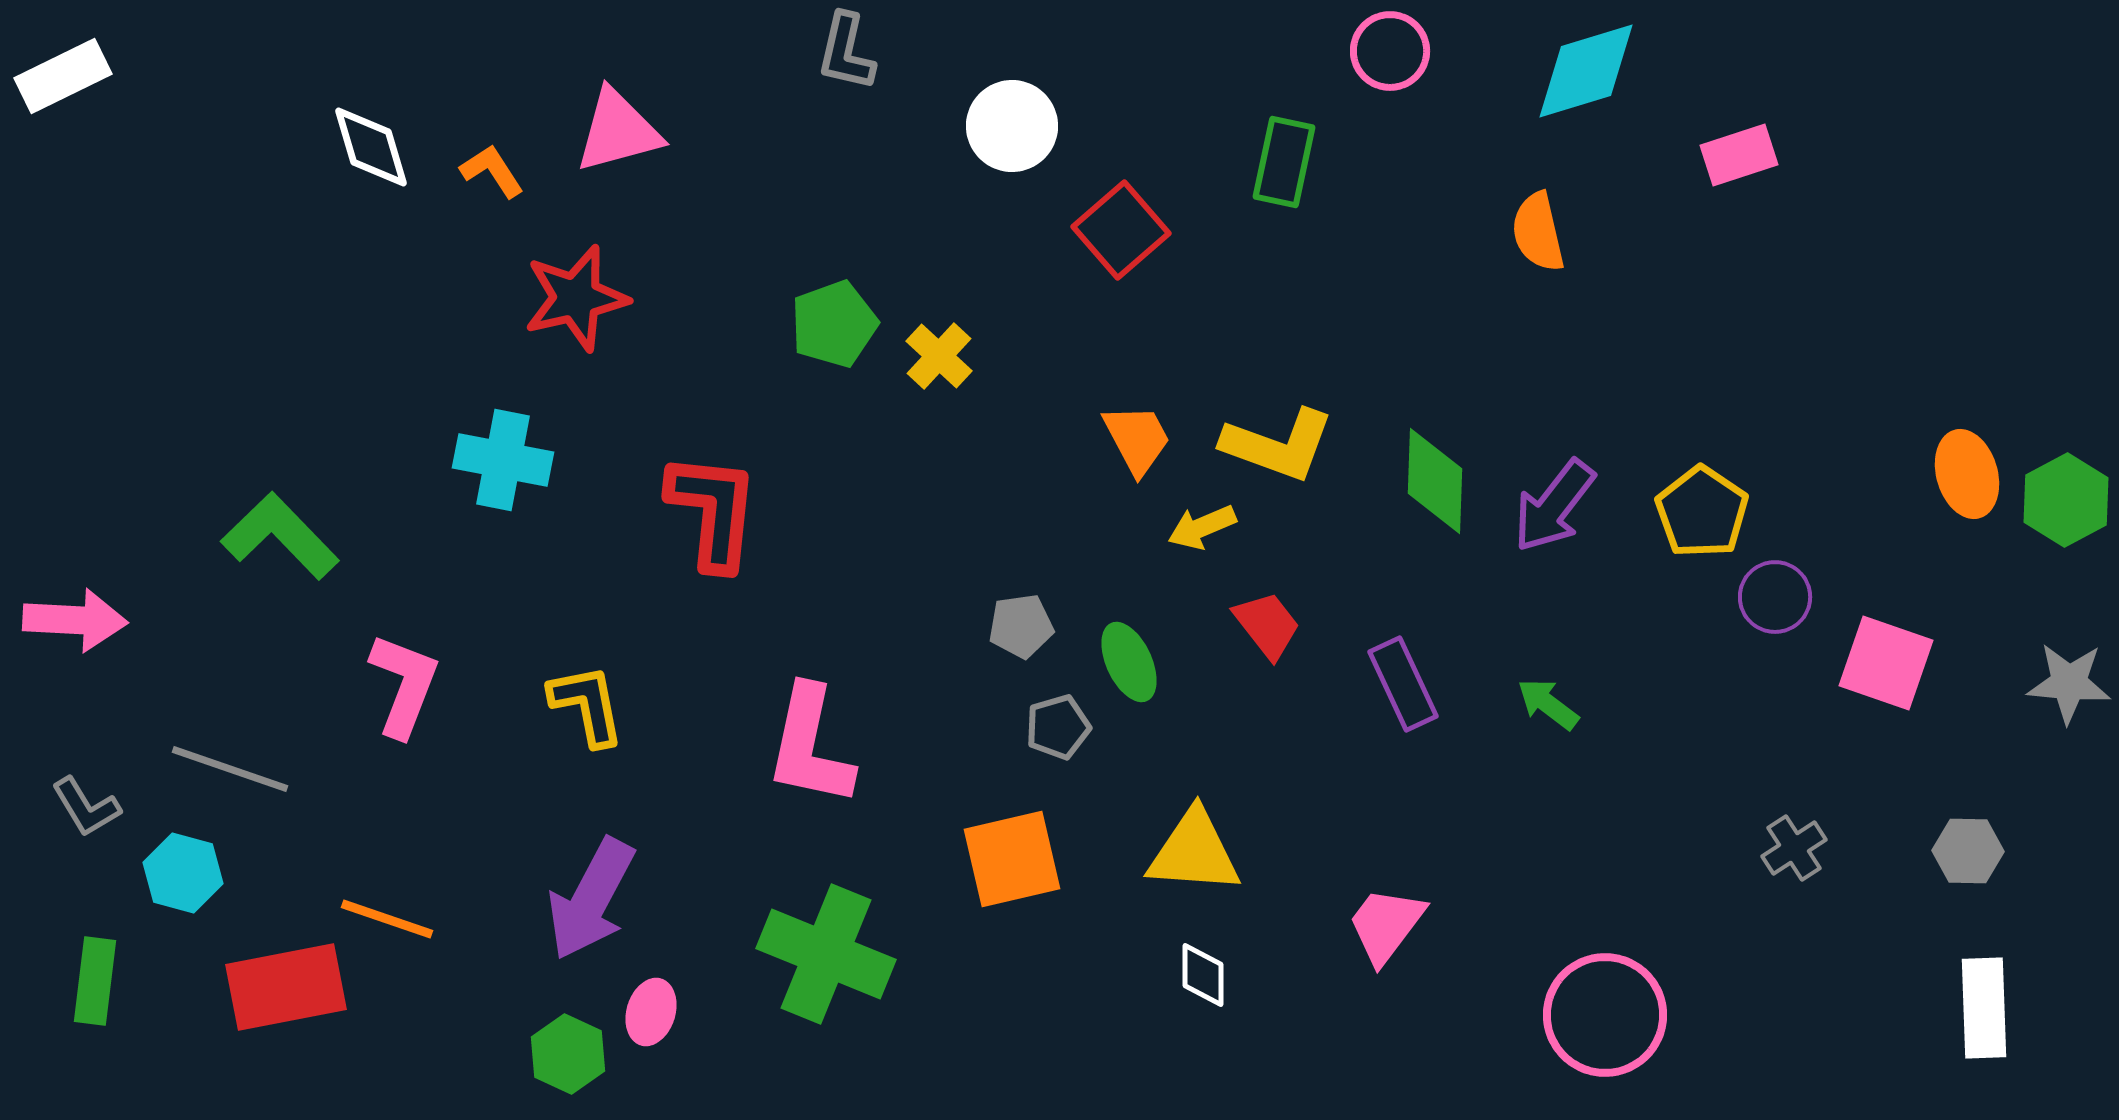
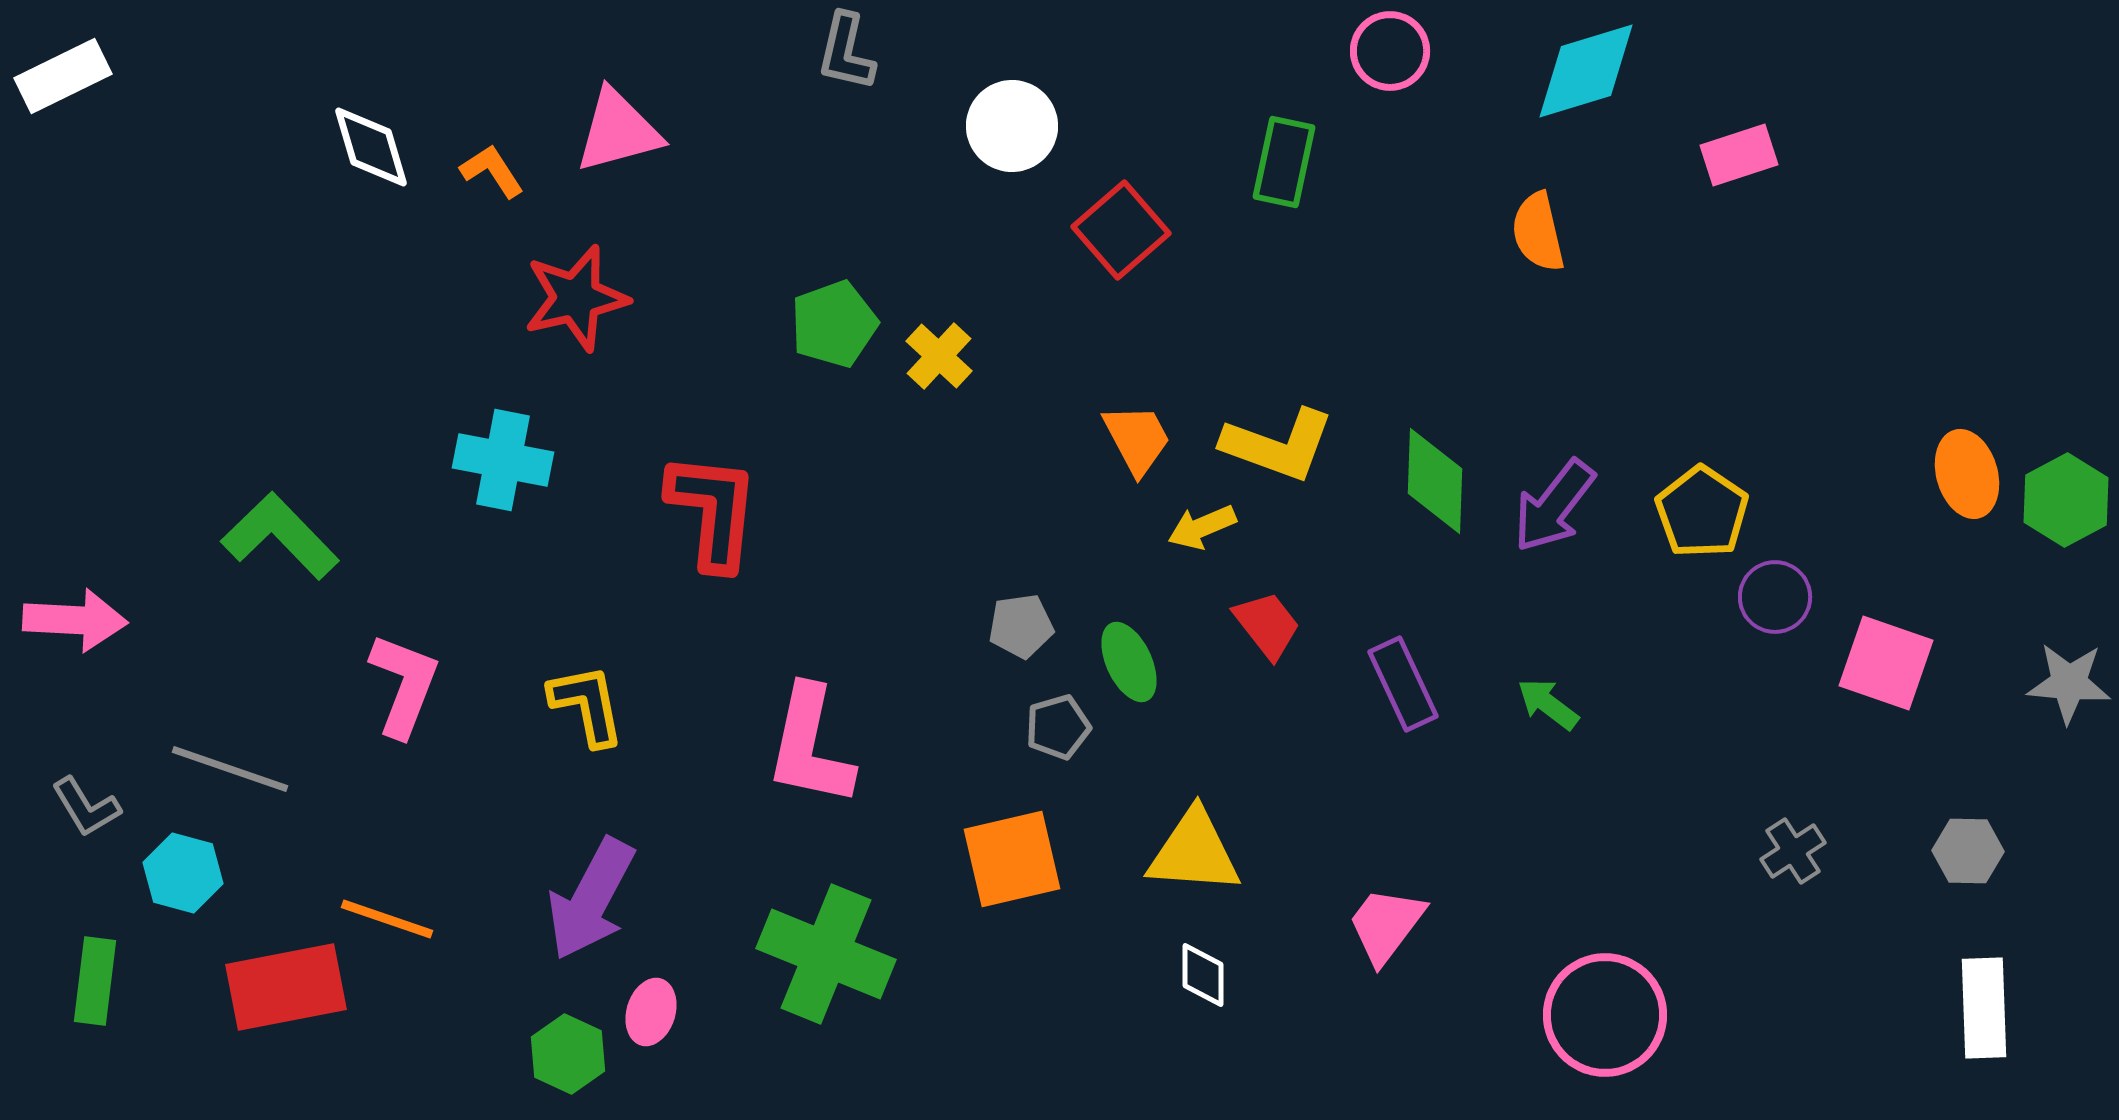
gray cross at (1794, 848): moved 1 px left, 3 px down
